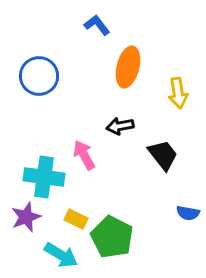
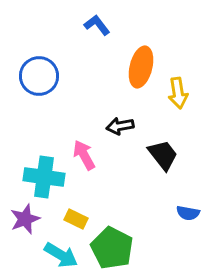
orange ellipse: moved 13 px right
purple star: moved 1 px left, 2 px down
green pentagon: moved 11 px down
